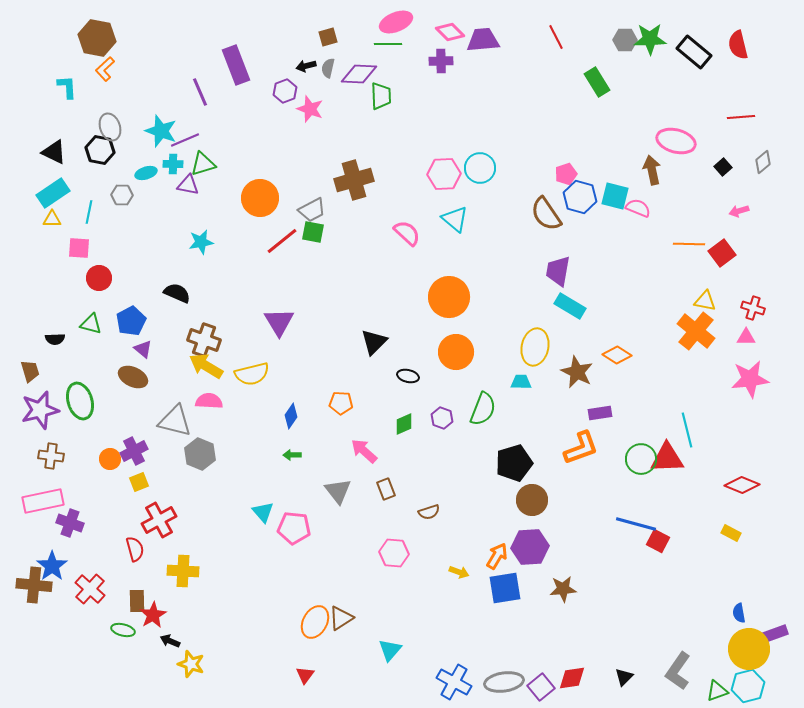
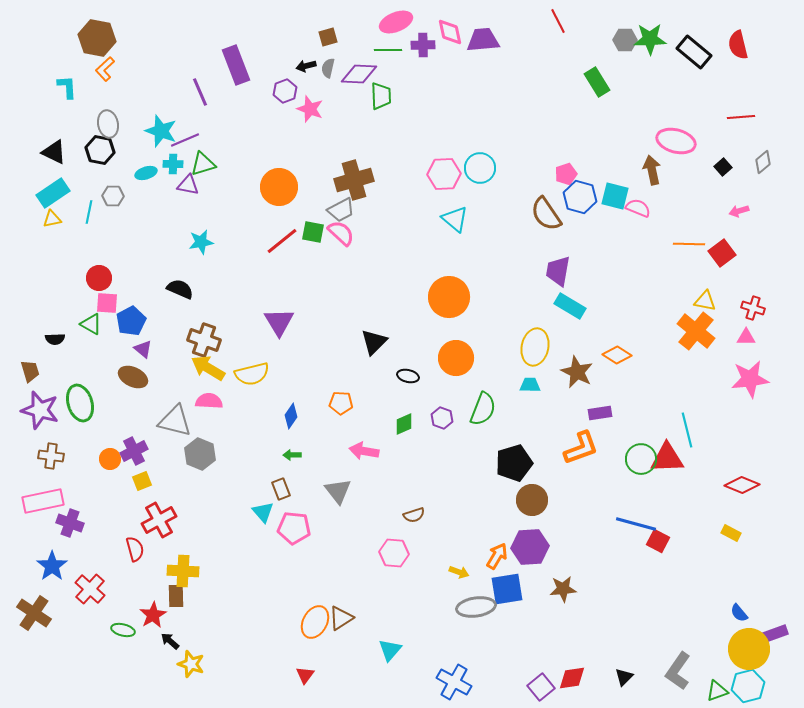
pink diamond at (450, 32): rotated 32 degrees clockwise
red line at (556, 37): moved 2 px right, 16 px up
green line at (388, 44): moved 6 px down
purple cross at (441, 61): moved 18 px left, 16 px up
gray ellipse at (110, 127): moved 2 px left, 3 px up; rotated 8 degrees clockwise
gray hexagon at (122, 195): moved 9 px left, 1 px down
orange circle at (260, 198): moved 19 px right, 11 px up
gray trapezoid at (312, 210): moved 29 px right
yellow triangle at (52, 219): rotated 12 degrees counterclockwise
pink semicircle at (407, 233): moved 66 px left
pink square at (79, 248): moved 28 px right, 55 px down
black semicircle at (177, 293): moved 3 px right, 4 px up
green triangle at (91, 324): rotated 15 degrees clockwise
orange circle at (456, 352): moved 6 px down
yellow arrow at (206, 366): moved 2 px right, 2 px down
cyan trapezoid at (521, 382): moved 9 px right, 3 px down
green ellipse at (80, 401): moved 2 px down
purple star at (40, 410): rotated 30 degrees clockwise
pink arrow at (364, 451): rotated 32 degrees counterclockwise
yellow square at (139, 482): moved 3 px right, 1 px up
brown rectangle at (386, 489): moved 105 px left
brown semicircle at (429, 512): moved 15 px left, 3 px down
brown cross at (34, 585): moved 28 px down; rotated 28 degrees clockwise
blue square at (505, 588): moved 2 px right, 1 px down
brown rectangle at (137, 601): moved 39 px right, 5 px up
blue semicircle at (739, 613): rotated 30 degrees counterclockwise
black arrow at (170, 641): rotated 18 degrees clockwise
gray ellipse at (504, 682): moved 28 px left, 75 px up
